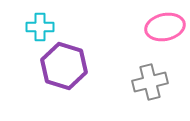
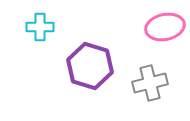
purple hexagon: moved 26 px right
gray cross: moved 1 px down
